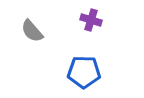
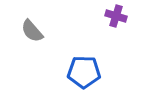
purple cross: moved 25 px right, 4 px up
